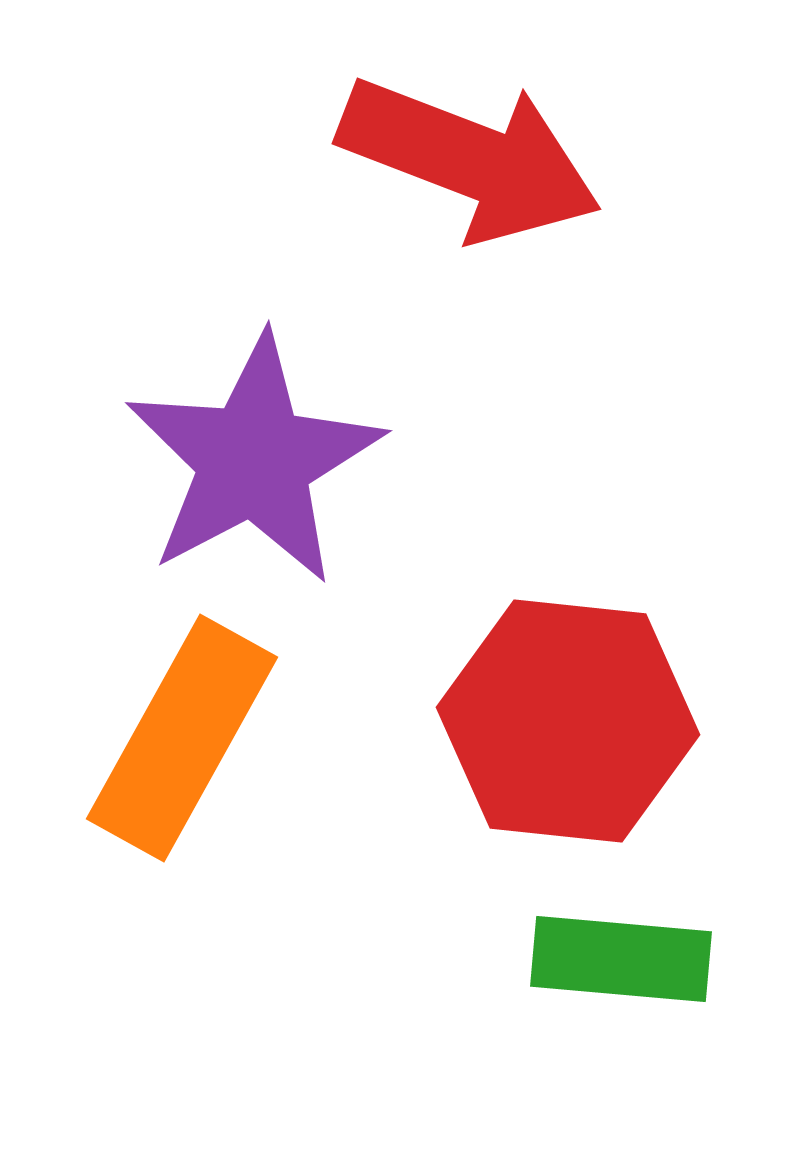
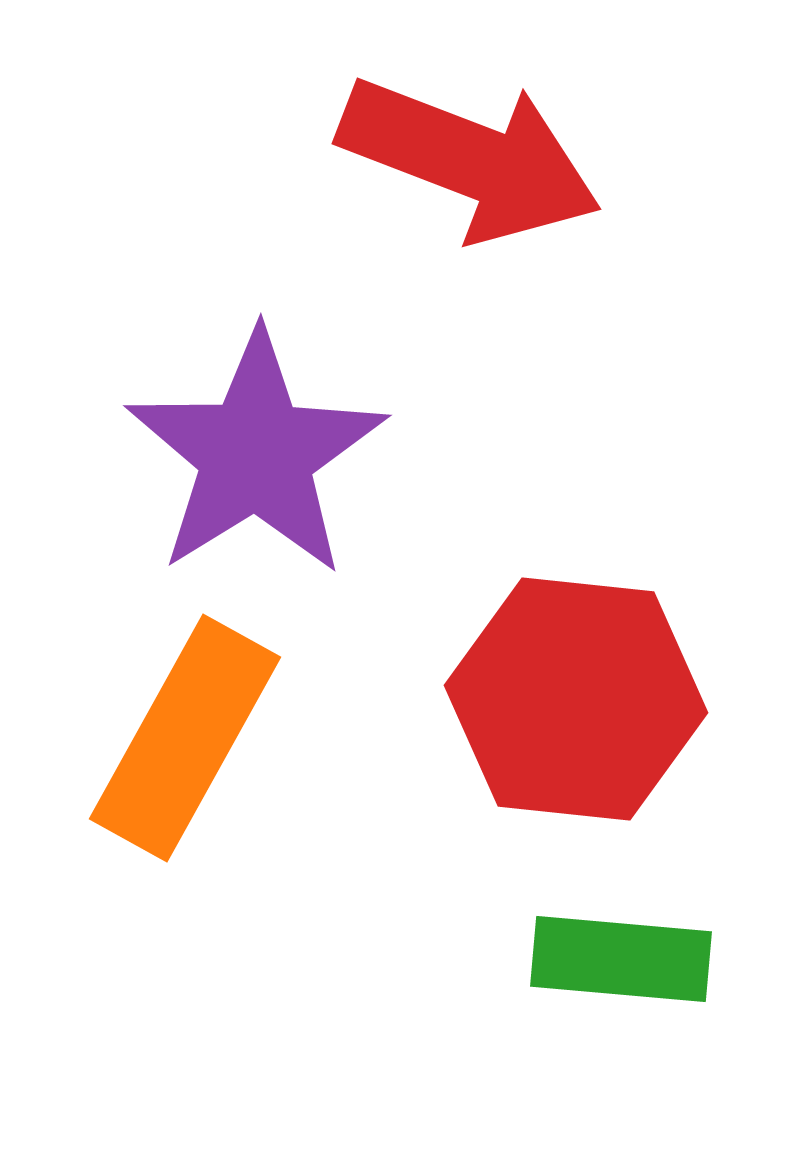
purple star: moved 2 px right, 6 px up; rotated 4 degrees counterclockwise
red hexagon: moved 8 px right, 22 px up
orange rectangle: moved 3 px right
